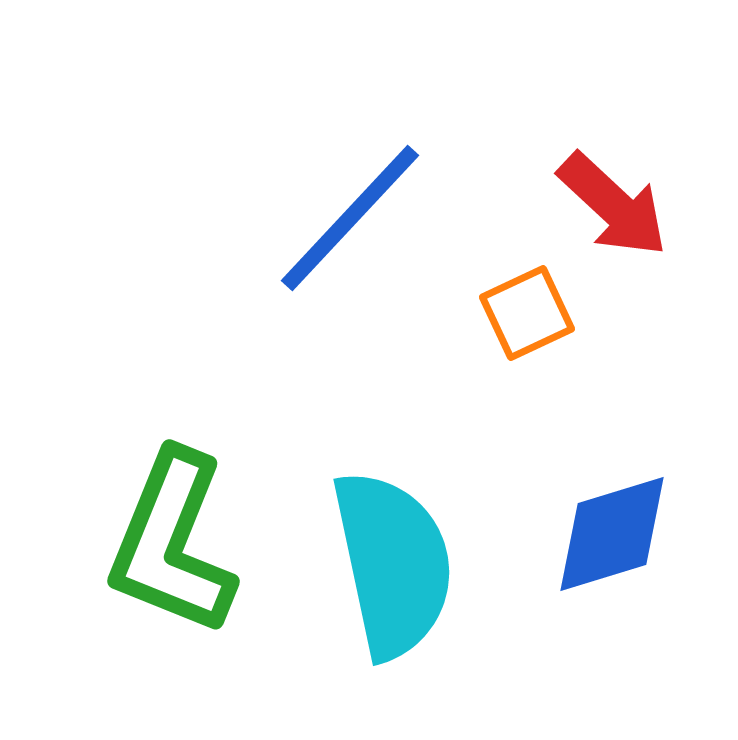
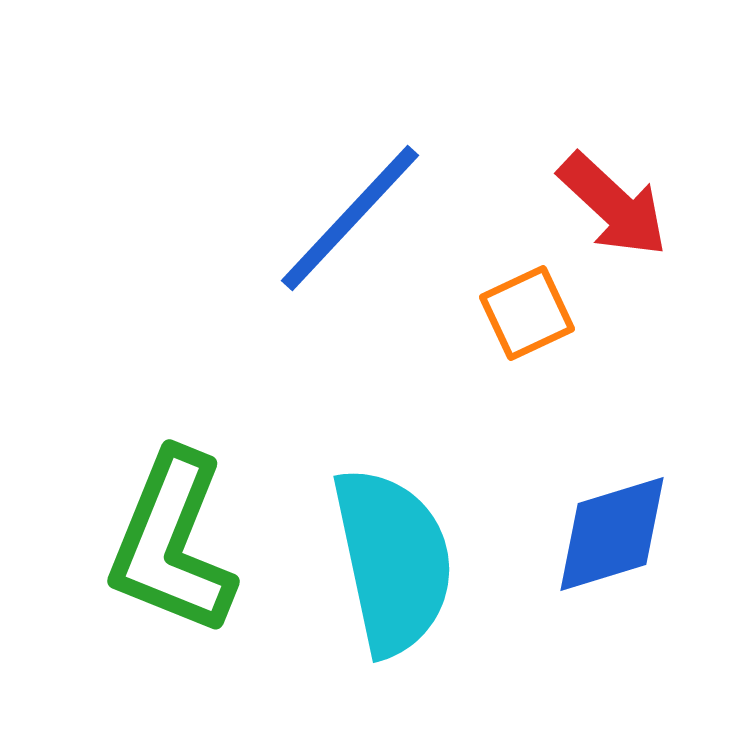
cyan semicircle: moved 3 px up
